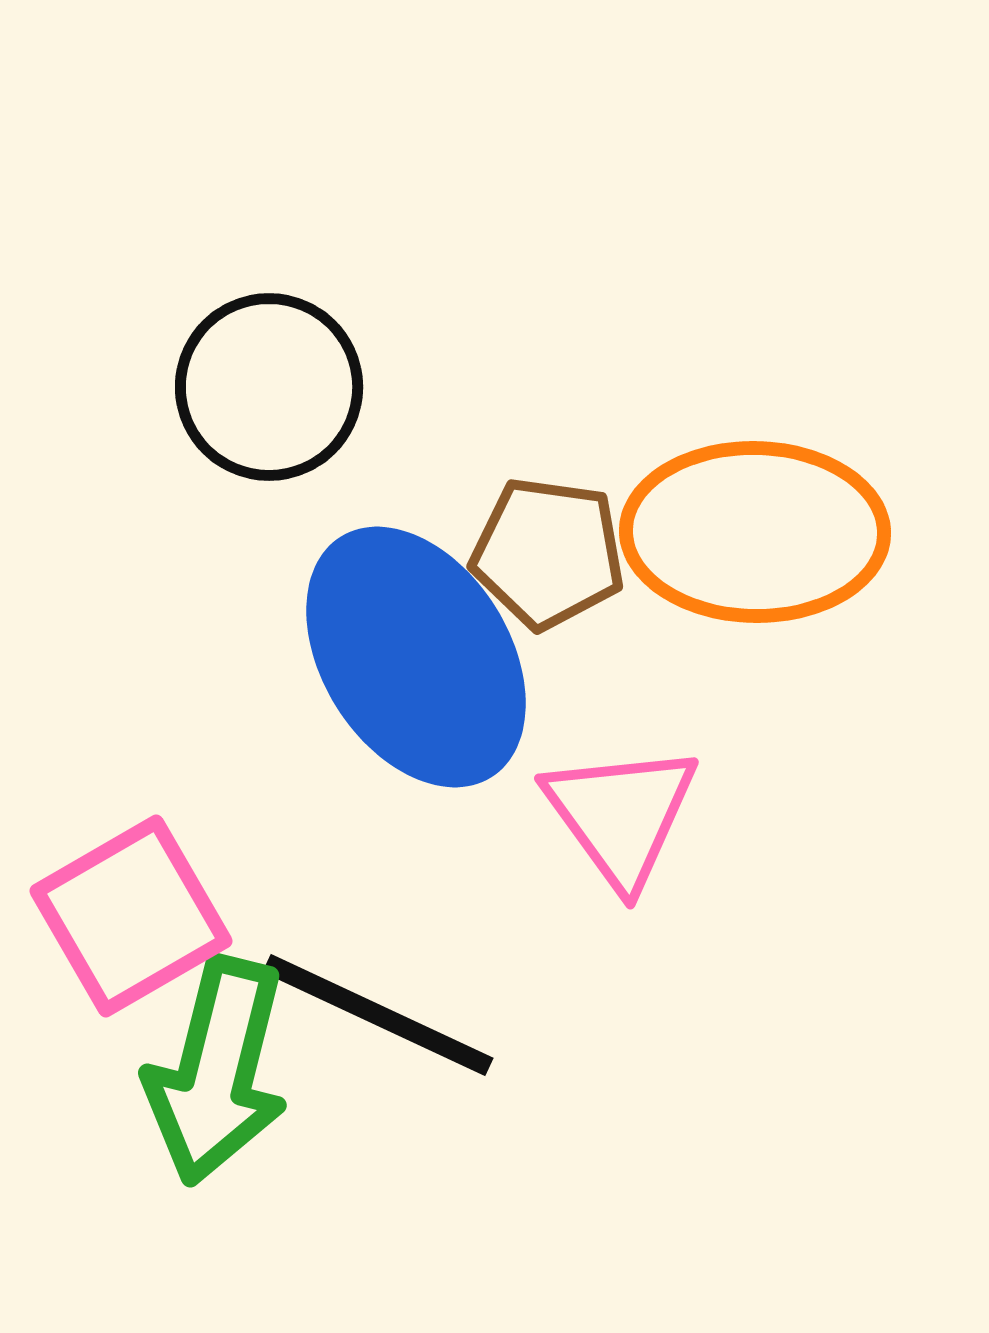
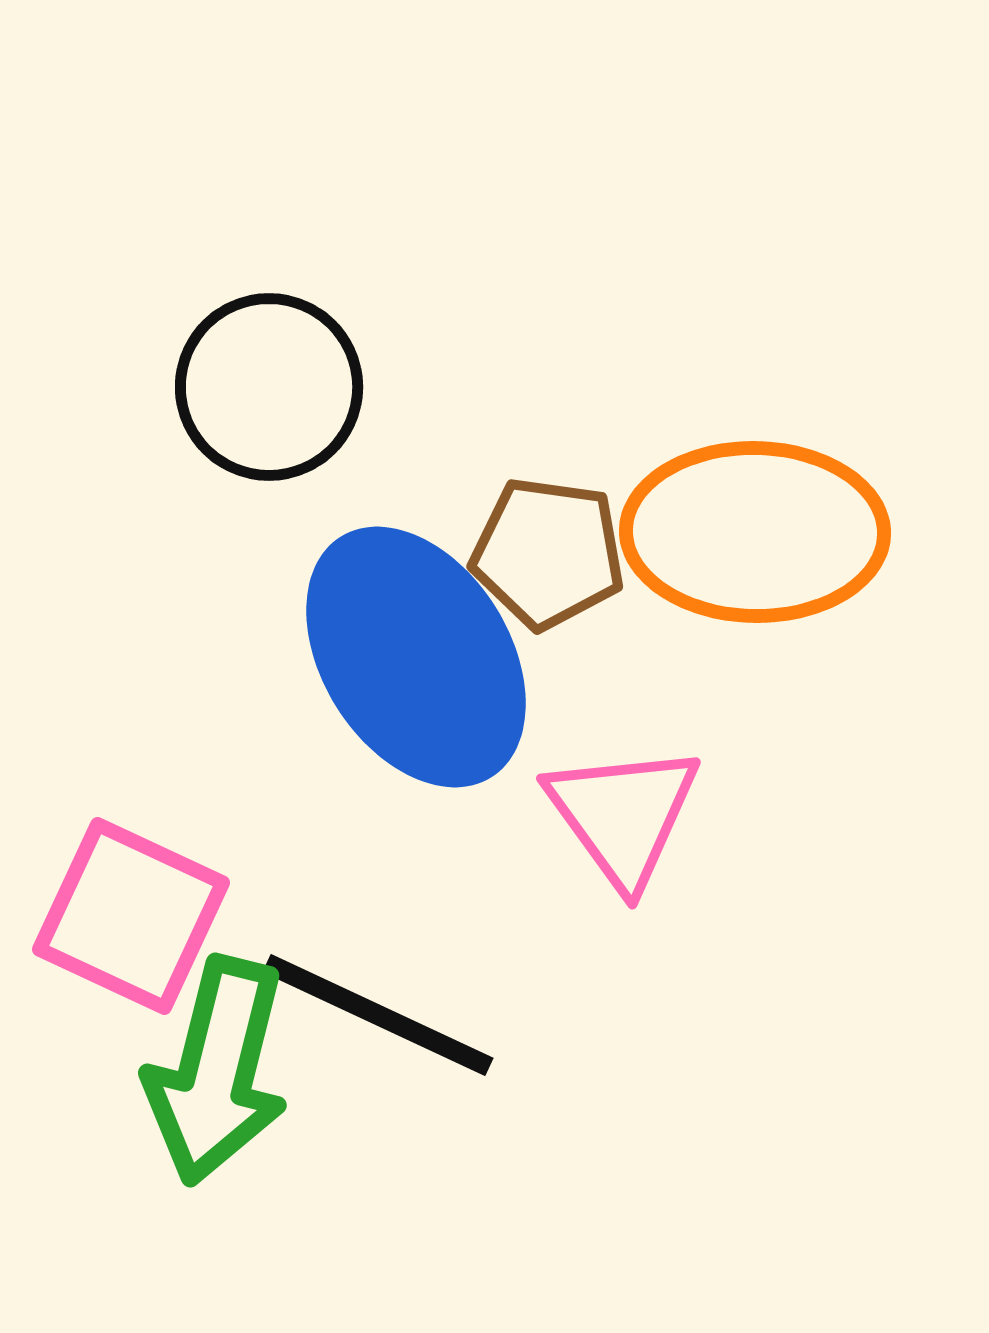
pink triangle: moved 2 px right
pink square: rotated 35 degrees counterclockwise
